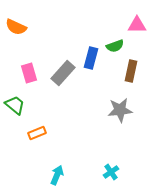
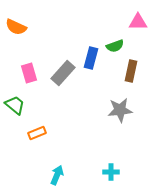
pink triangle: moved 1 px right, 3 px up
cyan cross: rotated 35 degrees clockwise
